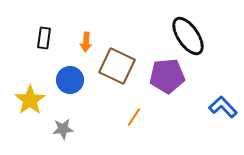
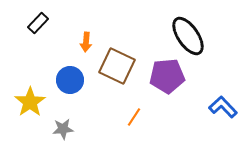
black rectangle: moved 6 px left, 15 px up; rotated 35 degrees clockwise
yellow star: moved 2 px down
